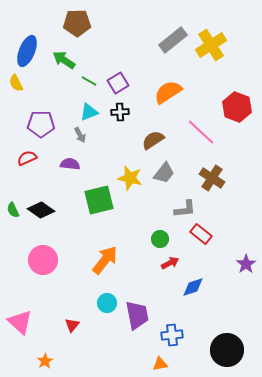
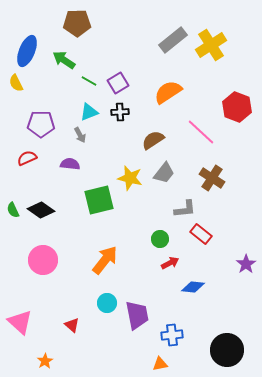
blue diamond: rotated 25 degrees clockwise
red triangle: rotated 28 degrees counterclockwise
